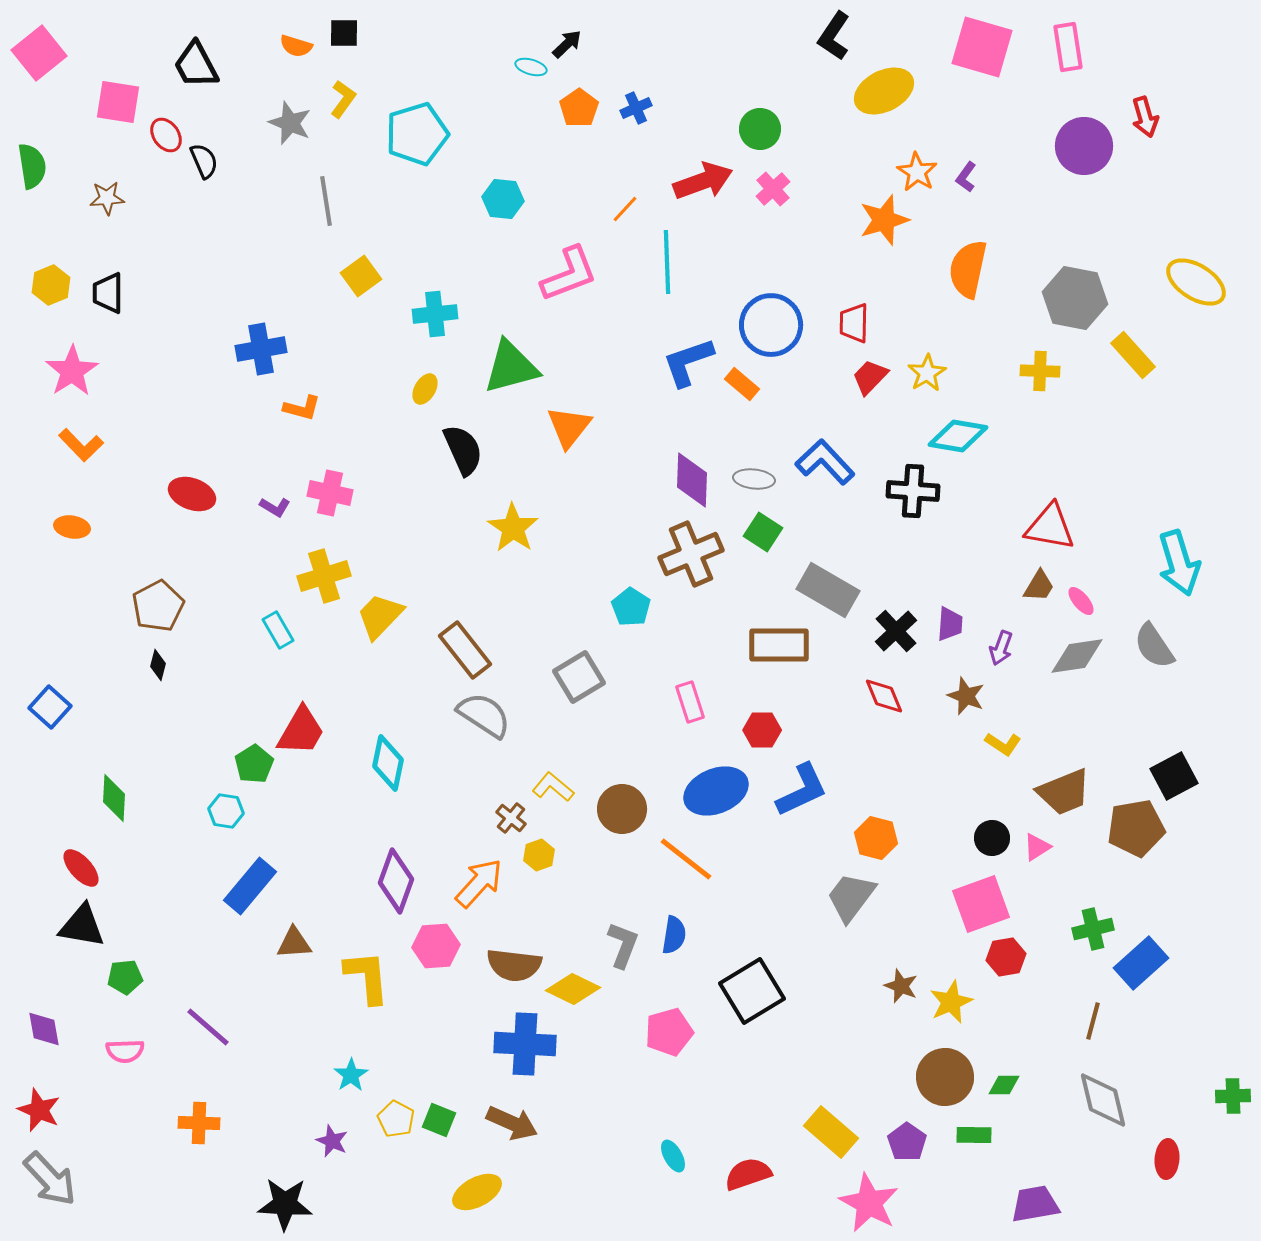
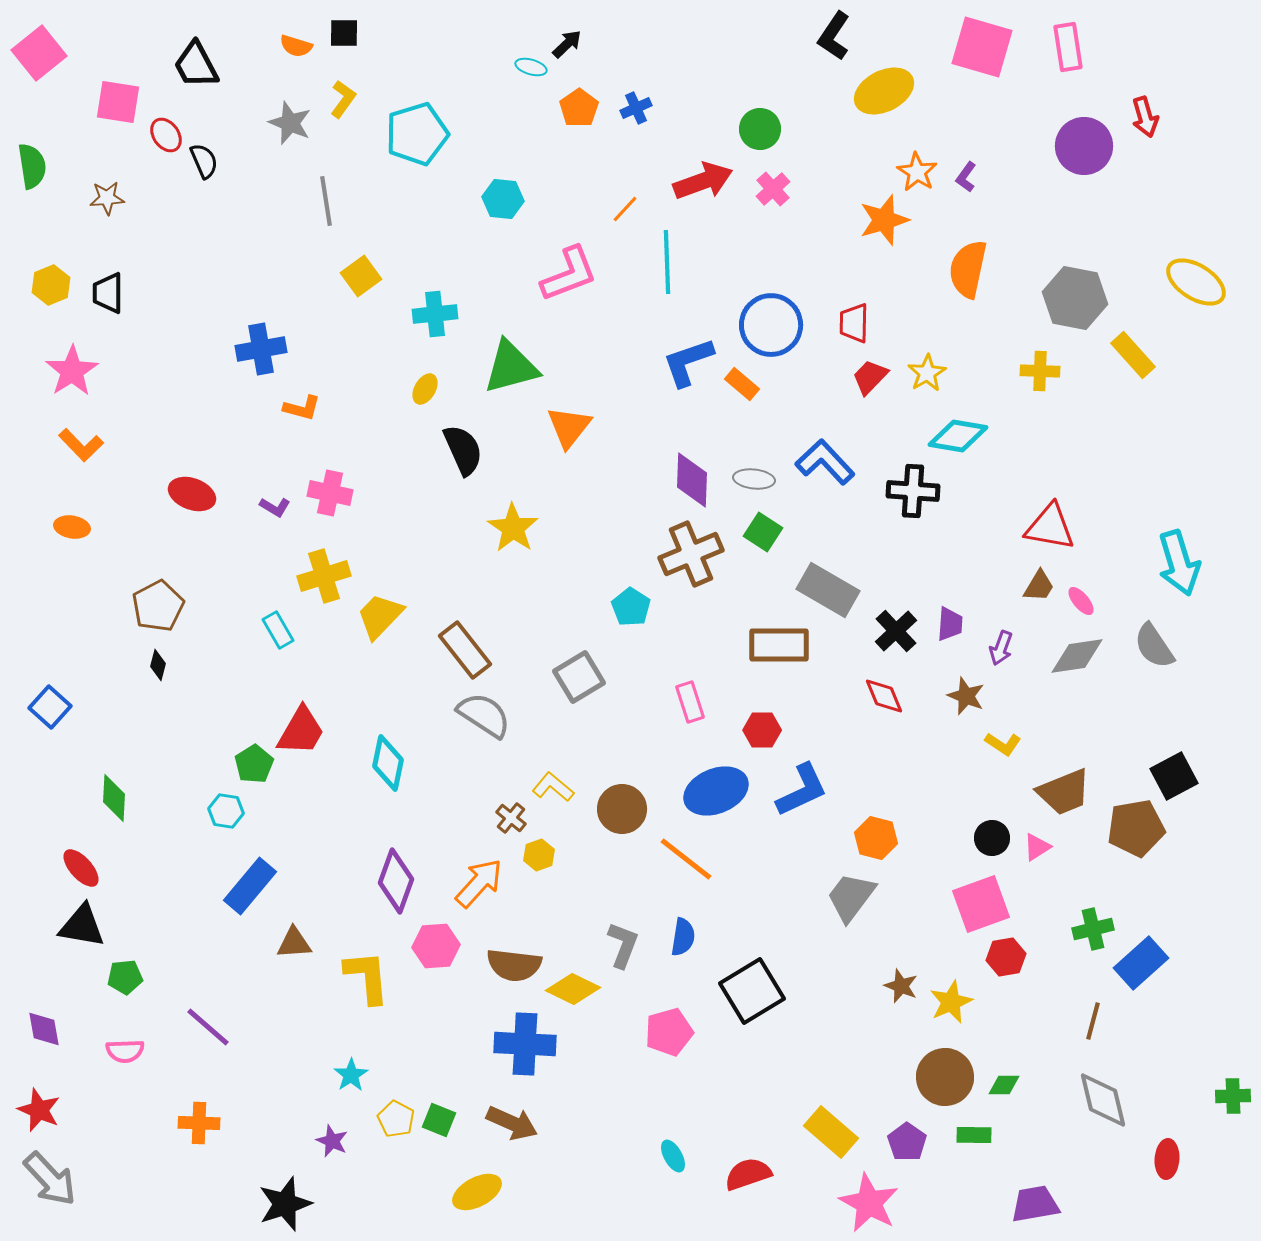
blue semicircle at (674, 935): moved 9 px right, 2 px down
black star at (285, 1204): rotated 22 degrees counterclockwise
